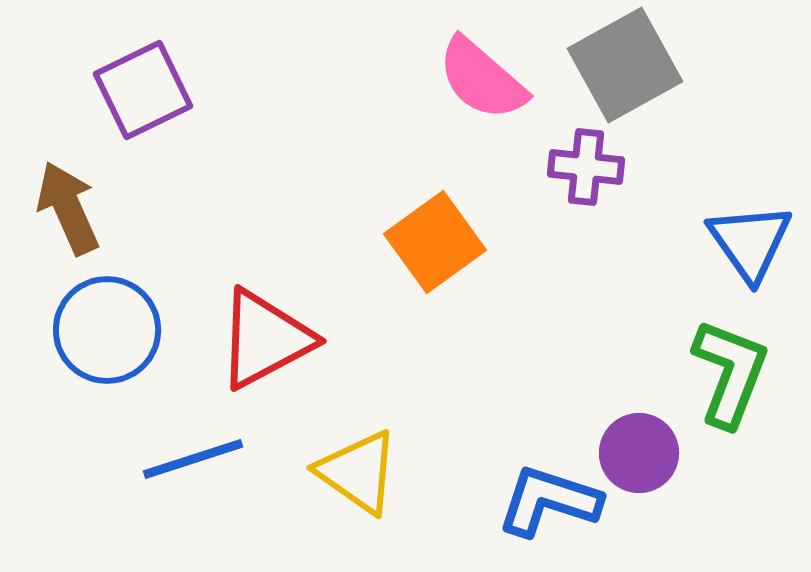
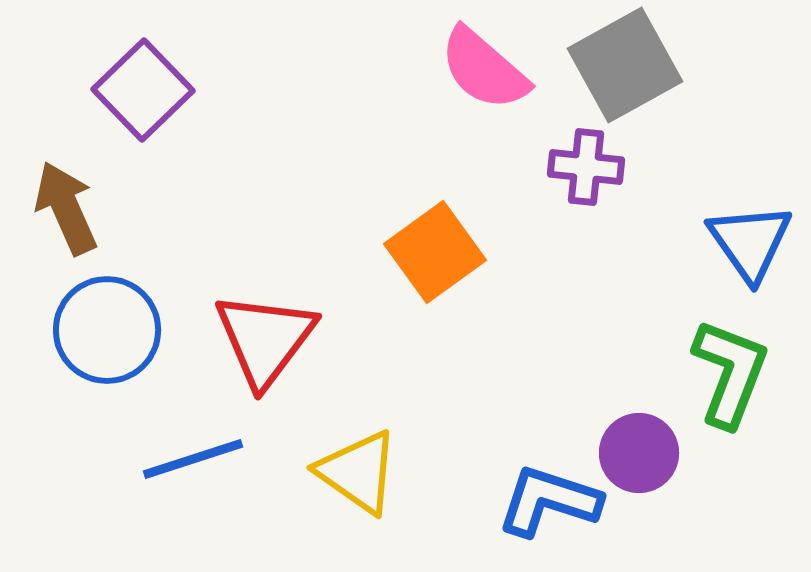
pink semicircle: moved 2 px right, 10 px up
purple square: rotated 18 degrees counterclockwise
brown arrow: moved 2 px left
orange square: moved 10 px down
red triangle: rotated 25 degrees counterclockwise
